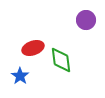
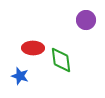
red ellipse: rotated 20 degrees clockwise
blue star: rotated 18 degrees counterclockwise
